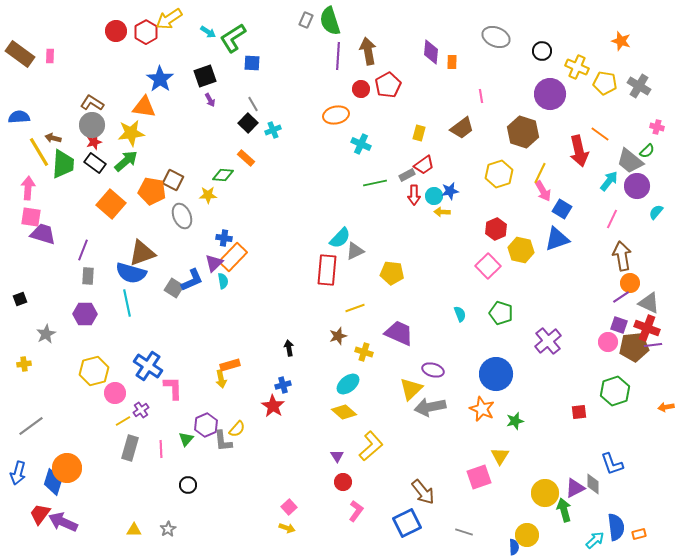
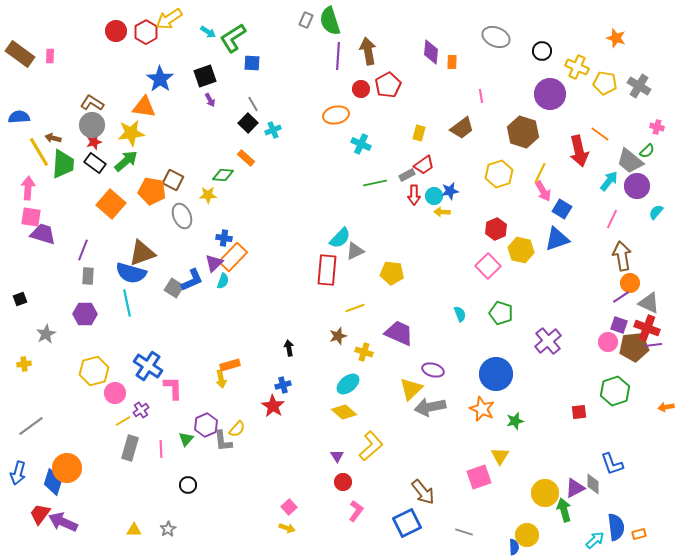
orange star at (621, 41): moved 5 px left, 3 px up
cyan semicircle at (223, 281): rotated 28 degrees clockwise
